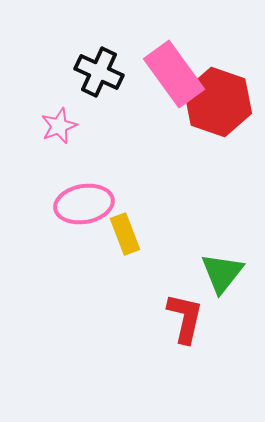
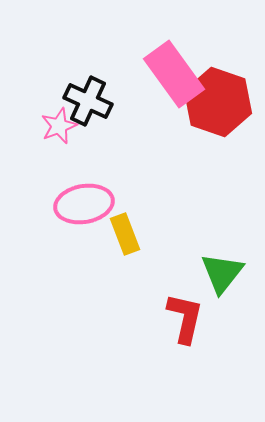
black cross: moved 11 px left, 29 px down
